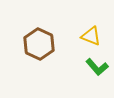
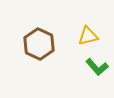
yellow triangle: moved 3 px left; rotated 35 degrees counterclockwise
